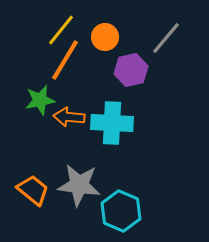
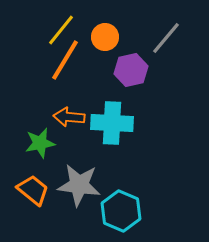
green star: moved 43 px down
